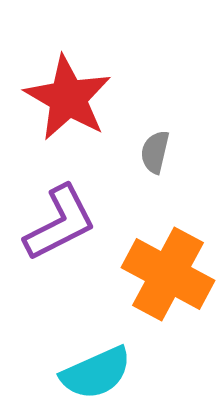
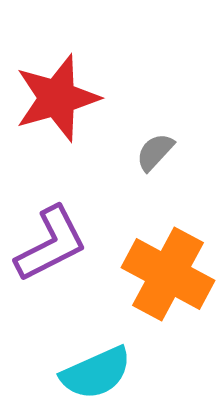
red star: moved 11 px left; rotated 26 degrees clockwise
gray semicircle: rotated 30 degrees clockwise
purple L-shape: moved 9 px left, 21 px down
